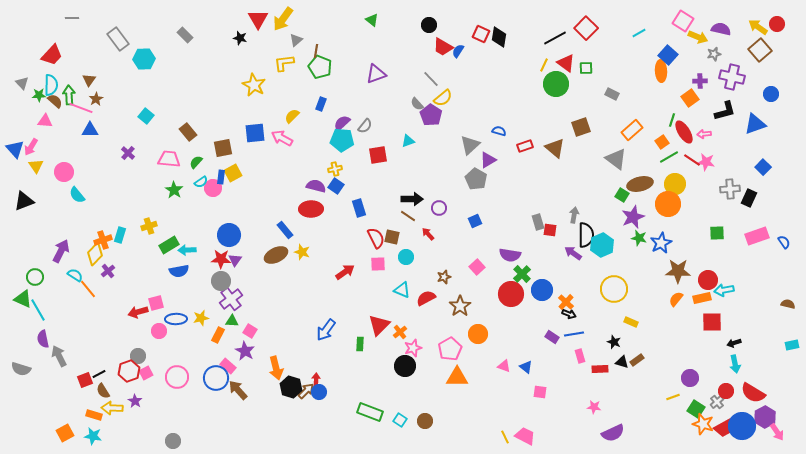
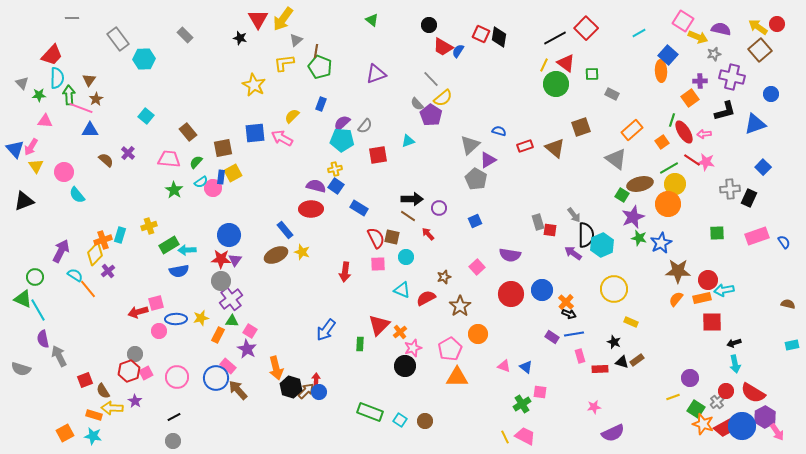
green square at (586, 68): moved 6 px right, 6 px down
cyan semicircle at (51, 85): moved 6 px right, 7 px up
brown semicircle at (55, 101): moved 51 px right, 59 px down
green line at (669, 157): moved 11 px down
blue rectangle at (359, 208): rotated 42 degrees counterclockwise
gray arrow at (574, 215): rotated 133 degrees clockwise
red arrow at (345, 272): rotated 132 degrees clockwise
green cross at (522, 274): moved 130 px down; rotated 12 degrees clockwise
purple star at (245, 351): moved 2 px right, 2 px up
gray circle at (138, 356): moved 3 px left, 2 px up
black line at (99, 374): moved 75 px right, 43 px down
pink star at (594, 407): rotated 16 degrees counterclockwise
